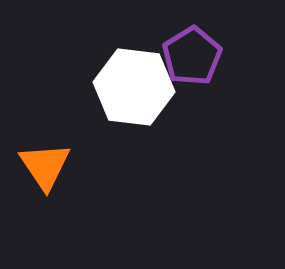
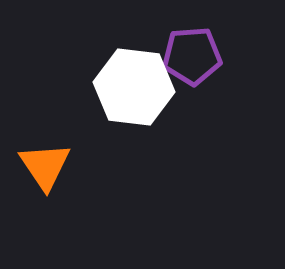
purple pentagon: rotated 28 degrees clockwise
